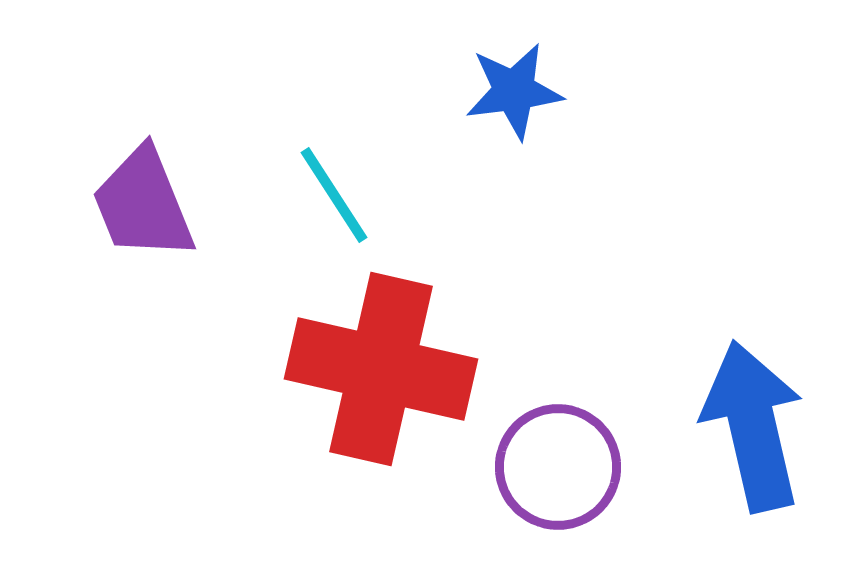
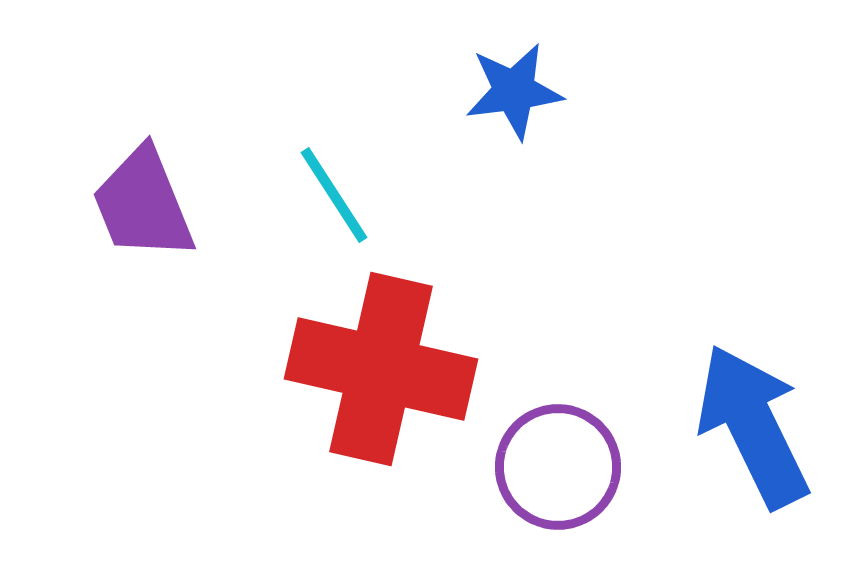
blue arrow: rotated 13 degrees counterclockwise
